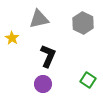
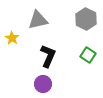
gray triangle: moved 1 px left, 1 px down
gray hexagon: moved 3 px right, 4 px up
green square: moved 25 px up
